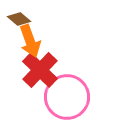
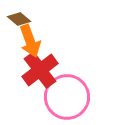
red cross: rotated 9 degrees clockwise
